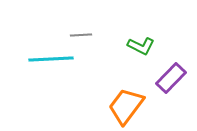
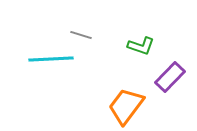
gray line: rotated 20 degrees clockwise
green L-shape: rotated 8 degrees counterclockwise
purple rectangle: moved 1 px left, 1 px up
